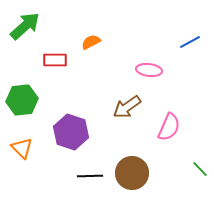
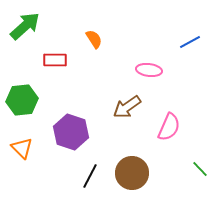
orange semicircle: moved 3 px right, 3 px up; rotated 84 degrees clockwise
black line: rotated 60 degrees counterclockwise
